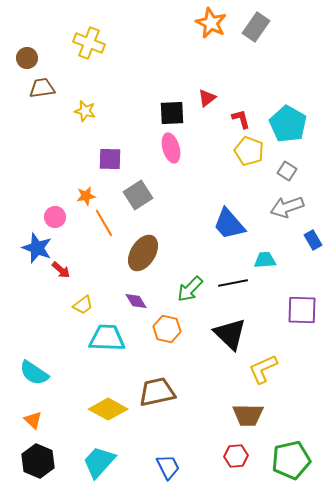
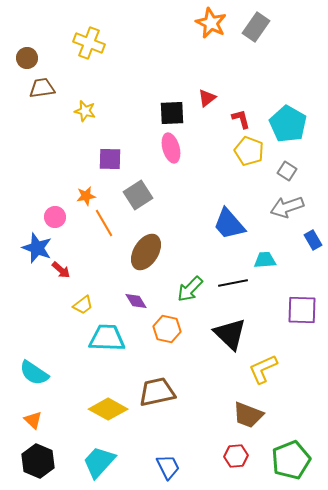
brown ellipse at (143, 253): moved 3 px right, 1 px up
brown trapezoid at (248, 415): rotated 20 degrees clockwise
green pentagon at (291, 460): rotated 9 degrees counterclockwise
